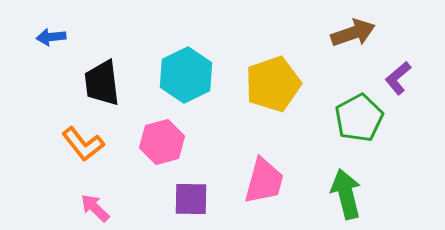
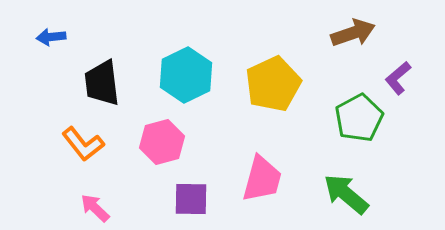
yellow pentagon: rotated 6 degrees counterclockwise
pink trapezoid: moved 2 px left, 2 px up
green arrow: rotated 36 degrees counterclockwise
